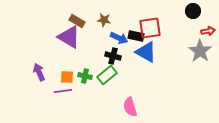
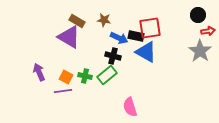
black circle: moved 5 px right, 4 px down
orange square: moved 1 px left; rotated 24 degrees clockwise
